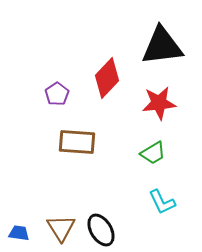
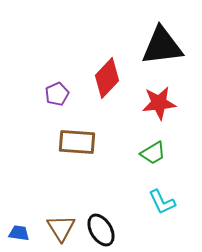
purple pentagon: rotated 10 degrees clockwise
